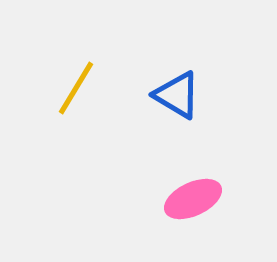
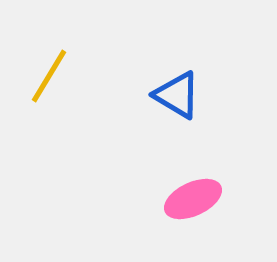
yellow line: moved 27 px left, 12 px up
